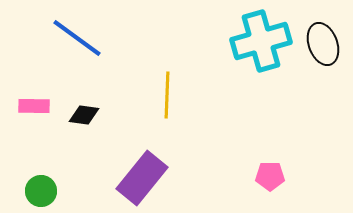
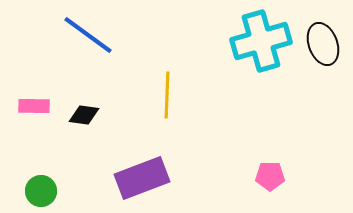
blue line: moved 11 px right, 3 px up
purple rectangle: rotated 30 degrees clockwise
